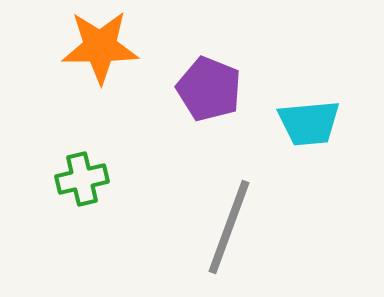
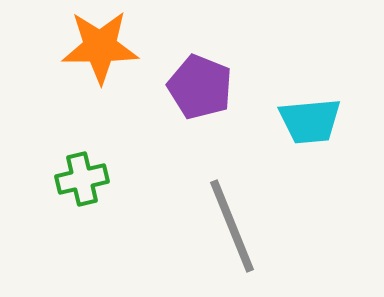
purple pentagon: moved 9 px left, 2 px up
cyan trapezoid: moved 1 px right, 2 px up
gray line: moved 3 px right, 1 px up; rotated 42 degrees counterclockwise
